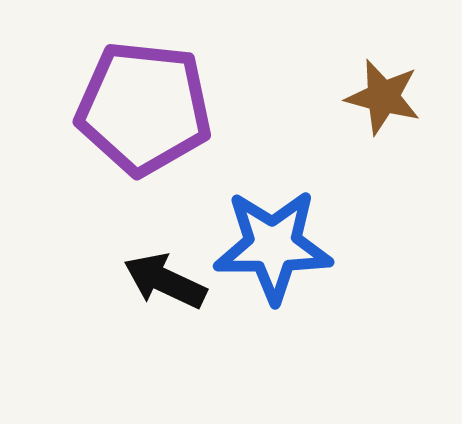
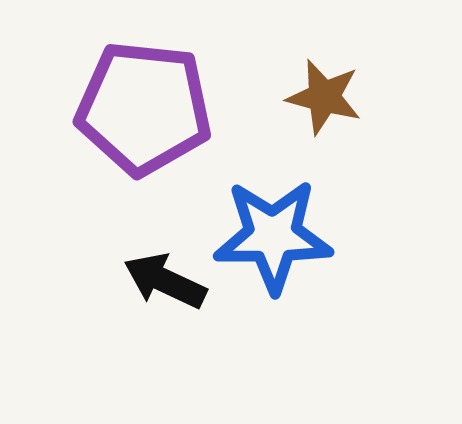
brown star: moved 59 px left
blue star: moved 10 px up
